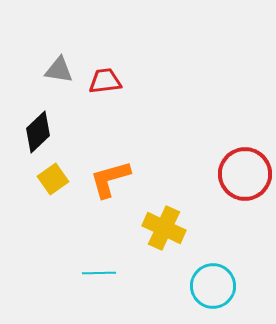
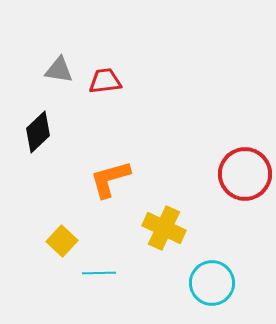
yellow square: moved 9 px right, 62 px down; rotated 12 degrees counterclockwise
cyan circle: moved 1 px left, 3 px up
